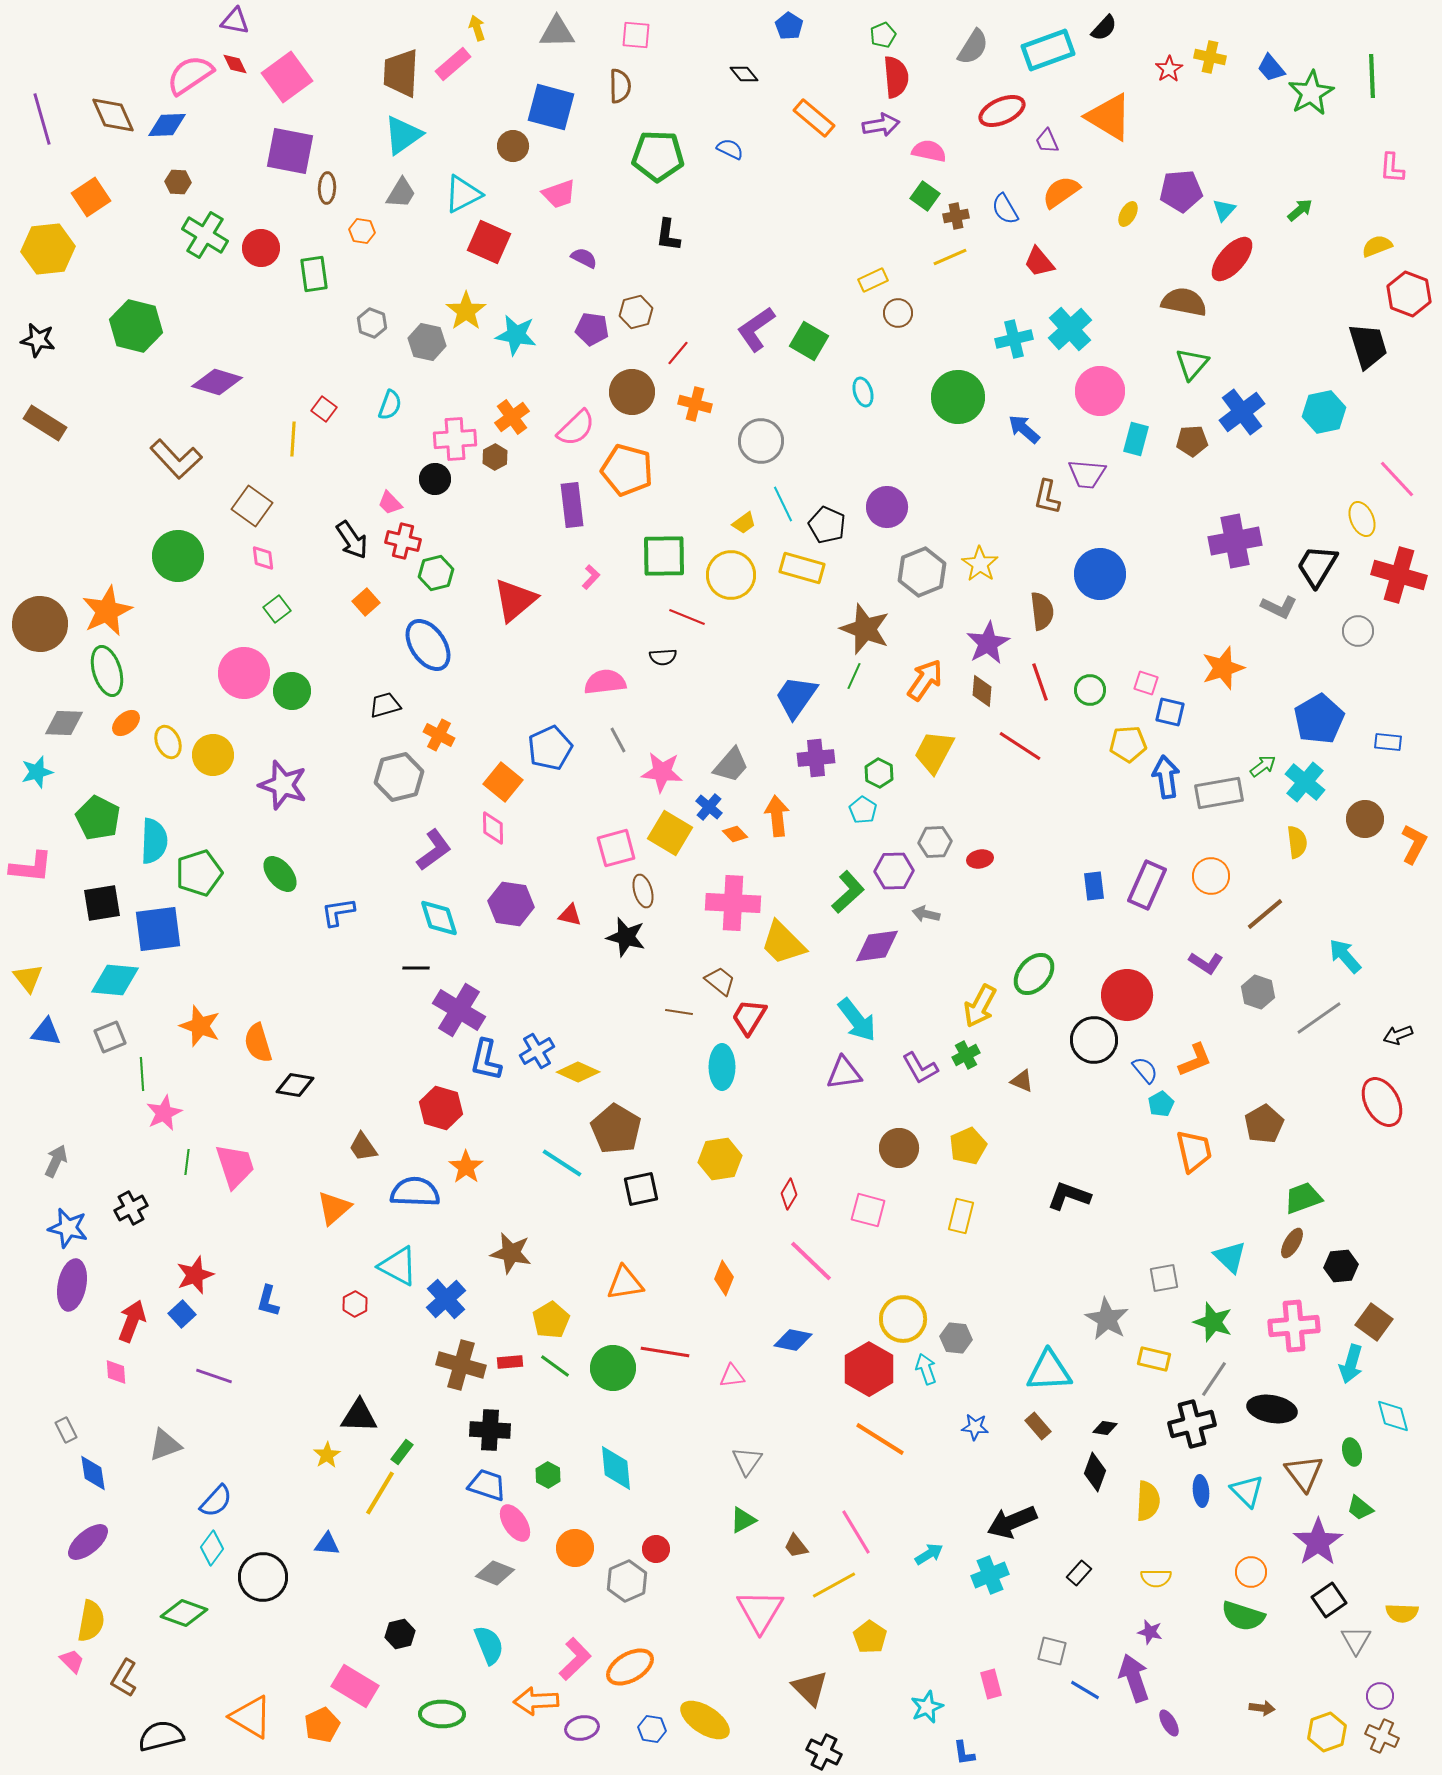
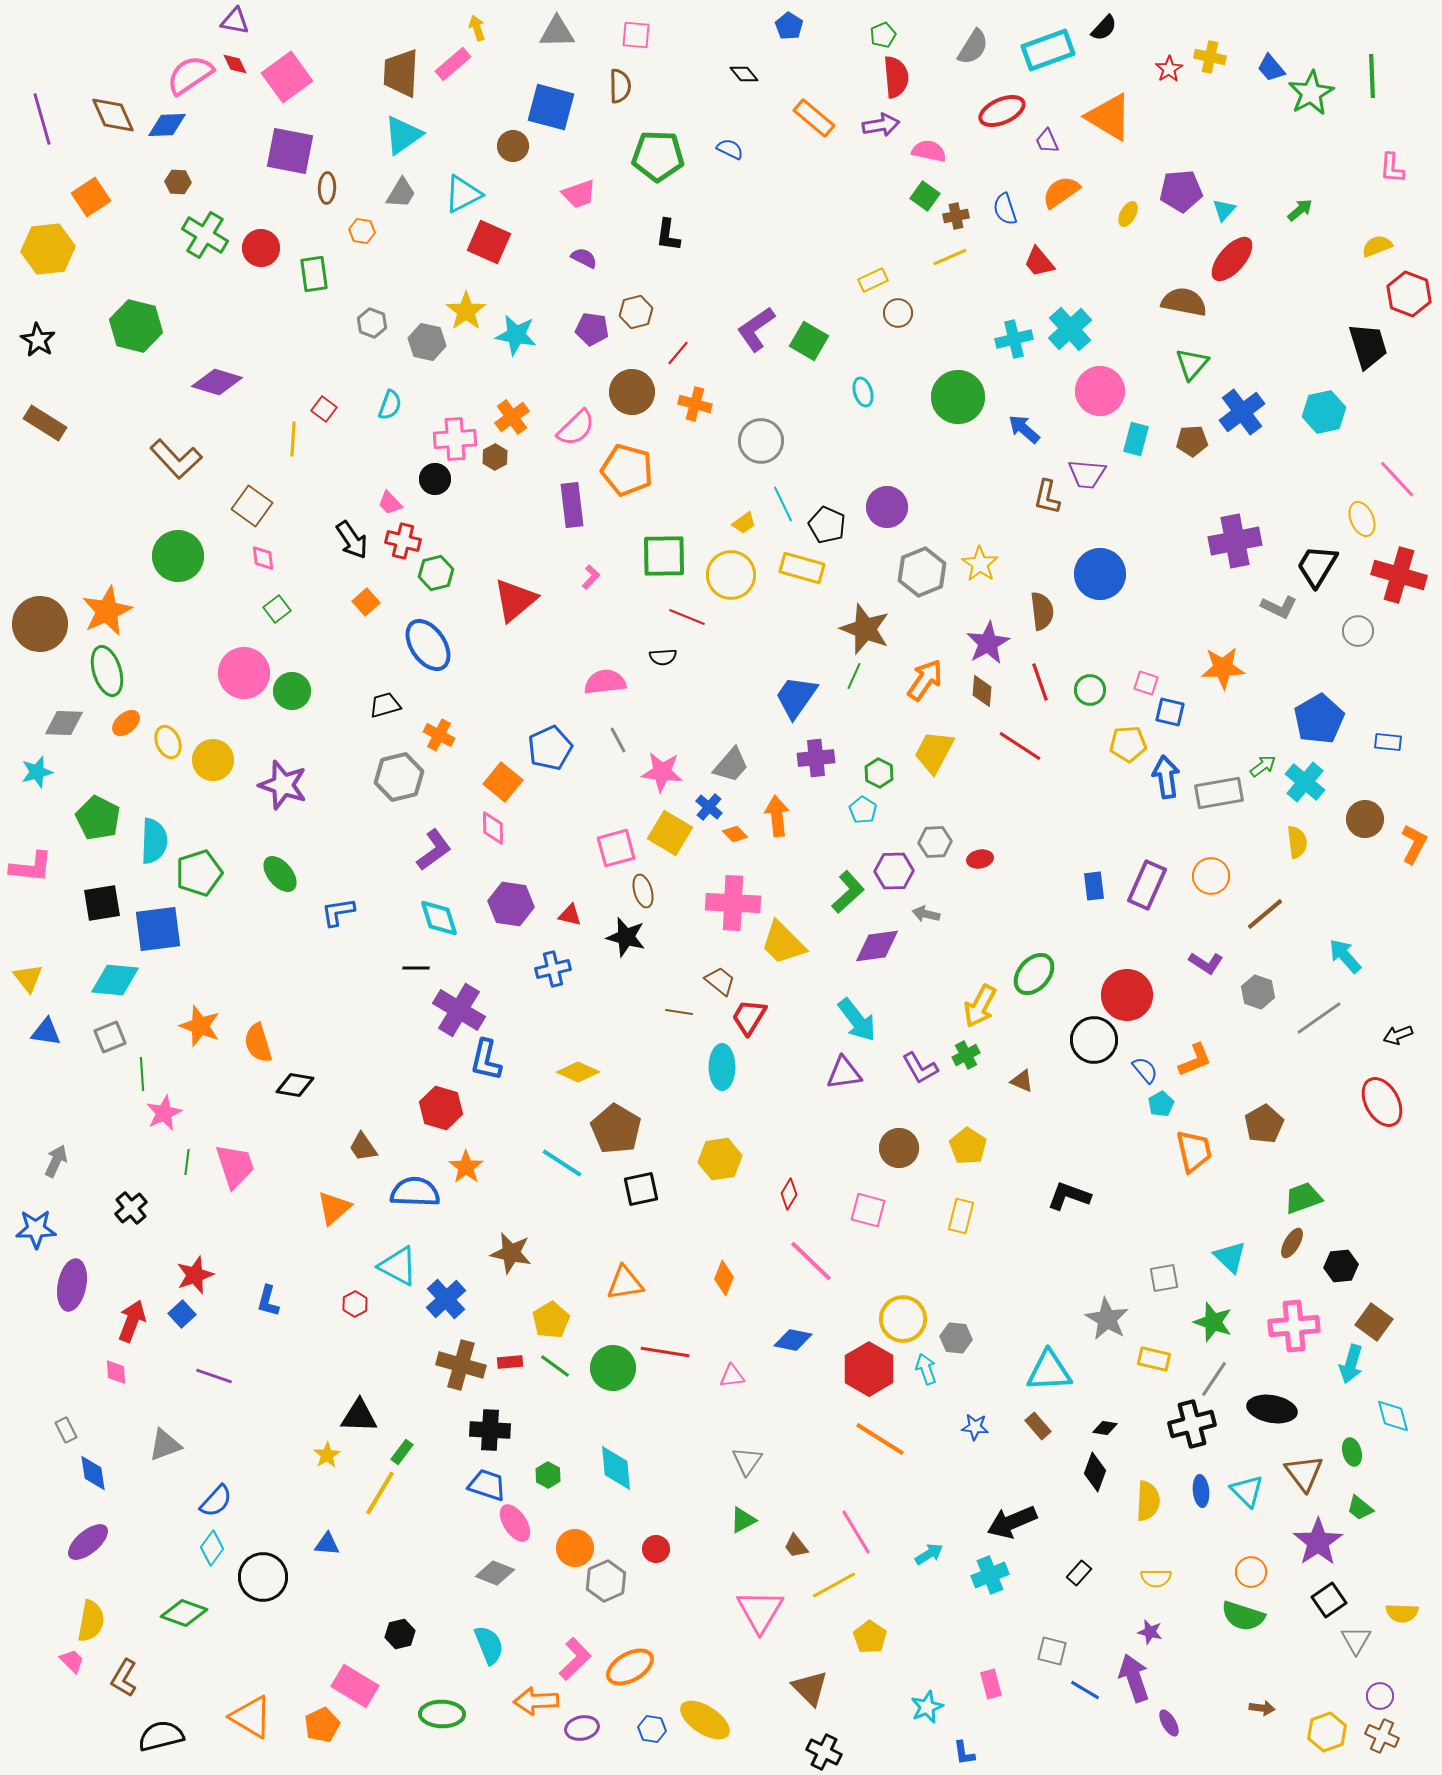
pink trapezoid at (559, 194): moved 20 px right
blue semicircle at (1005, 209): rotated 12 degrees clockwise
black star at (38, 340): rotated 20 degrees clockwise
orange star at (1223, 668): rotated 15 degrees clockwise
yellow circle at (213, 755): moved 5 px down
blue cross at (537, 1051): moved 16 px right, 82 px up; rotated 16 degrees clockwise
yellow pentagon at (968, 1146): rotated 15 degrees counterclockwise
black cross at (131, 1208): rotated 12 degrees counterclockwise
blue star at (68, 1228): moved 32 px left, 1 px down; rotated 15 degrees counterclockwise
gray hexagon at (627, 1581): moved 21 px left
